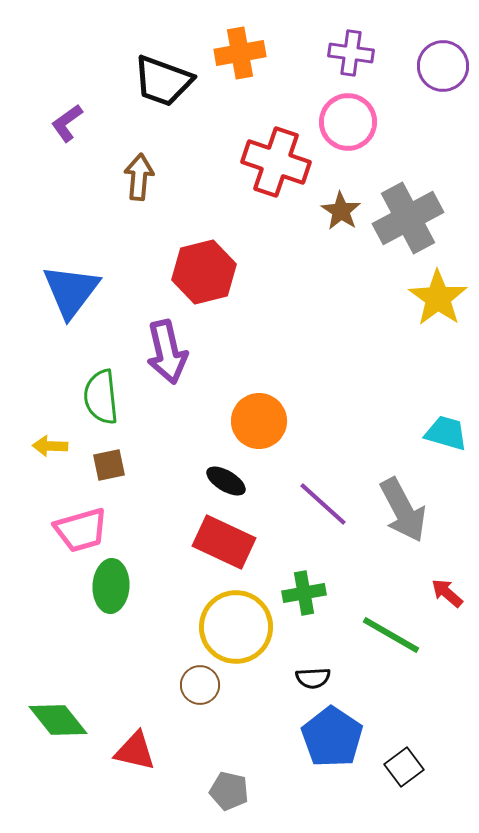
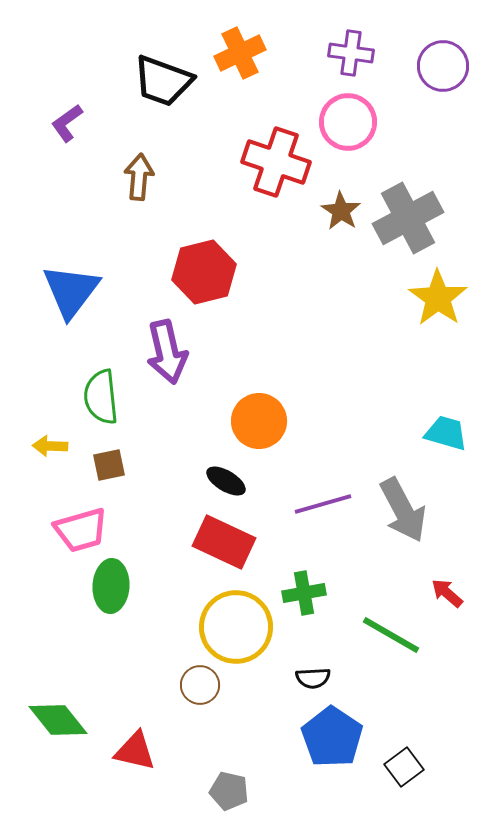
orange cross: rotated 15 degrees counterclockwise
purple line: rotated 58 degrees counterclockwise
